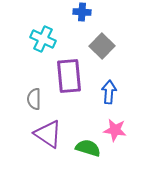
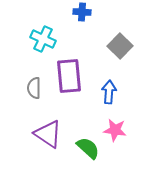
gray square: moved 18 px right
gray semicircle: moved 11 px up
green semicircle: rotated 25 degrees clockwise
